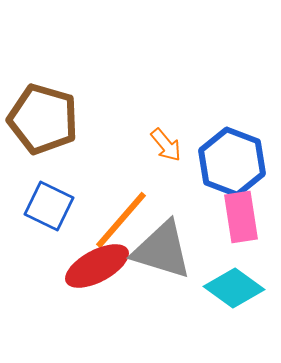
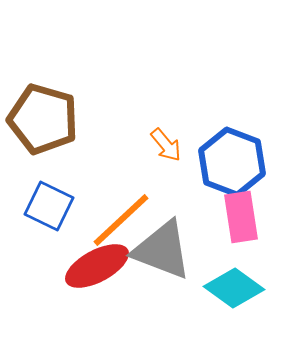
orange line: rotated 6 degrees clockwise
gray triangle: rotated 4 degrees clockwise
